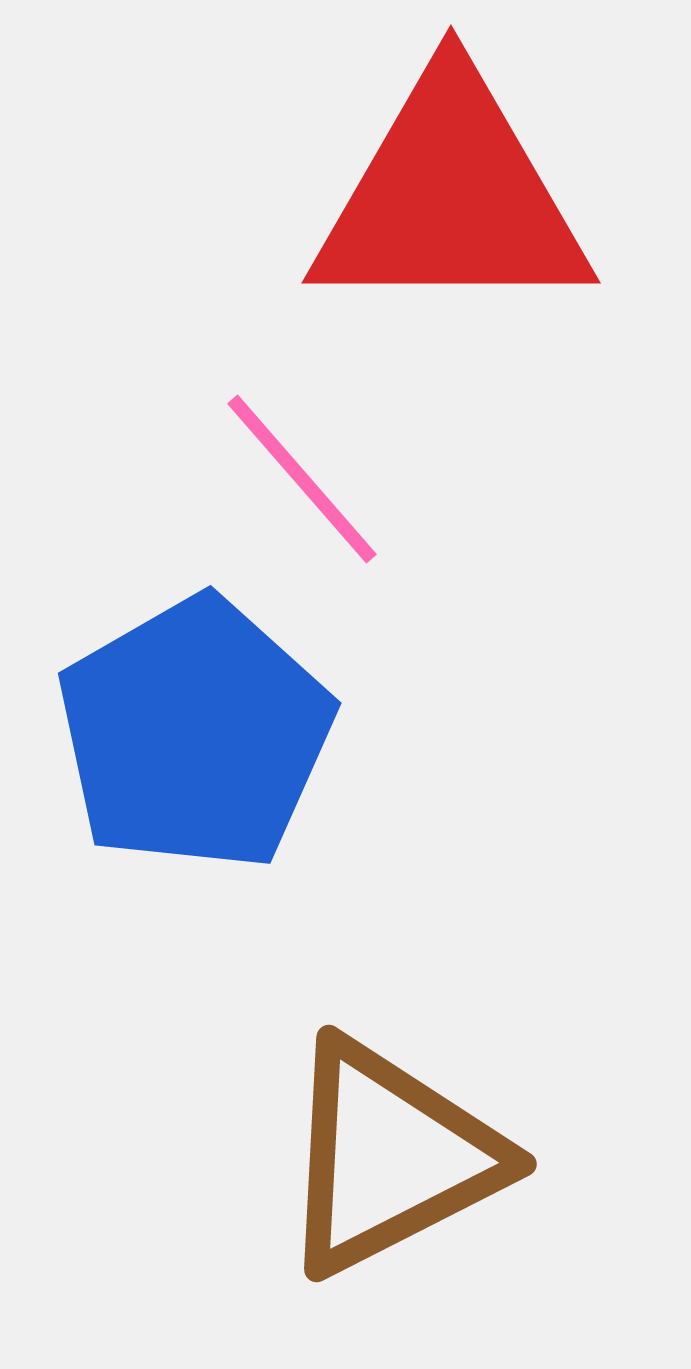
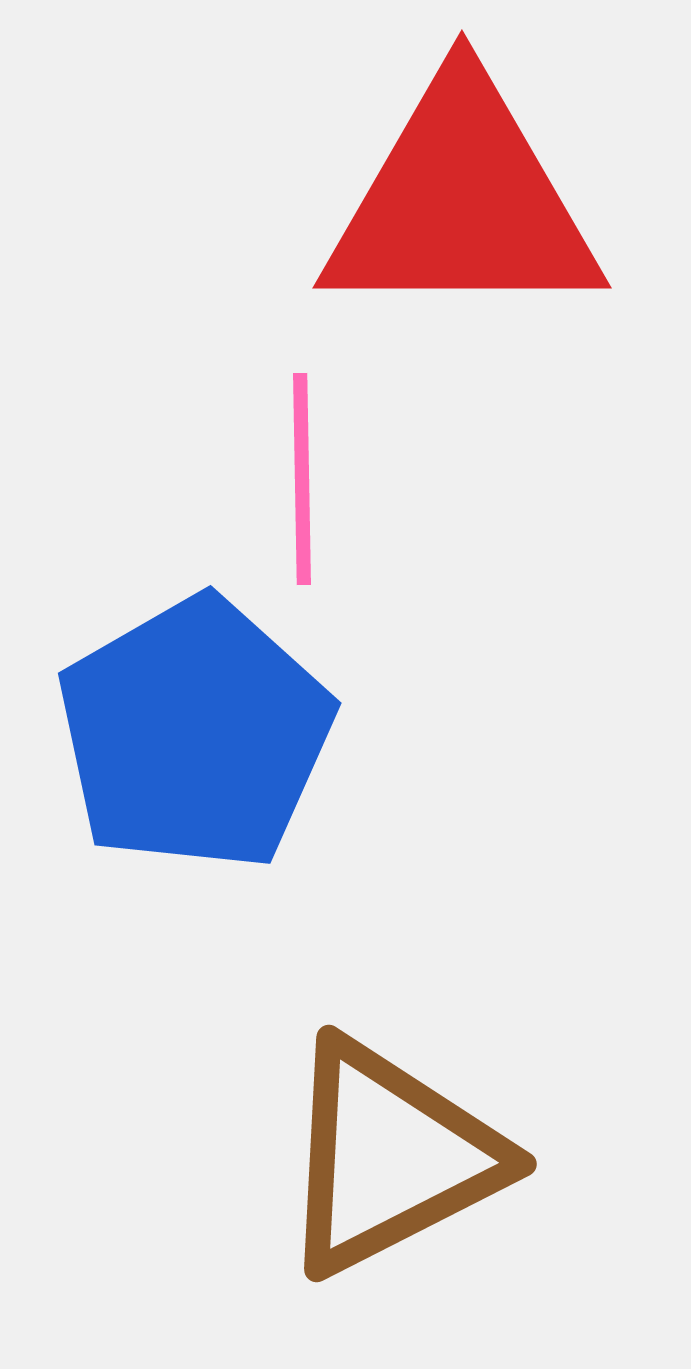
red triangle: moved 11 px right, 5 px down
pink line: rotated 40 degrees clockwise
